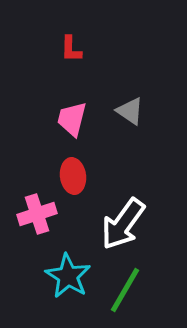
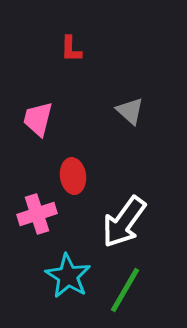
gray triangle: rotated 8 degrees clockwise
pink trapezoid: moved 34 px left
white arrow: moved 1 px right, 2 px up
